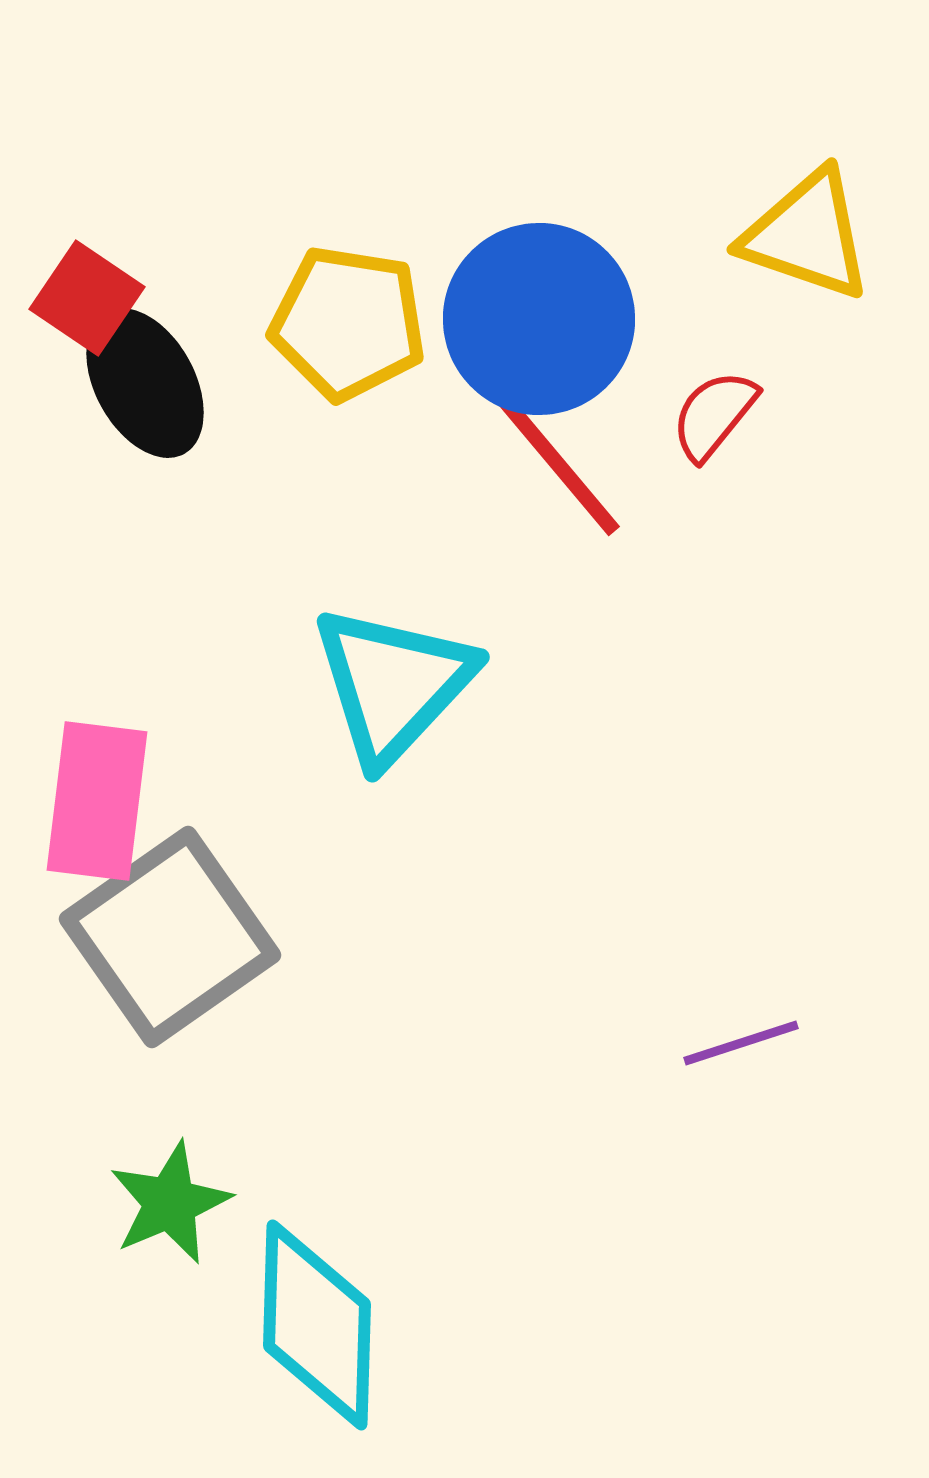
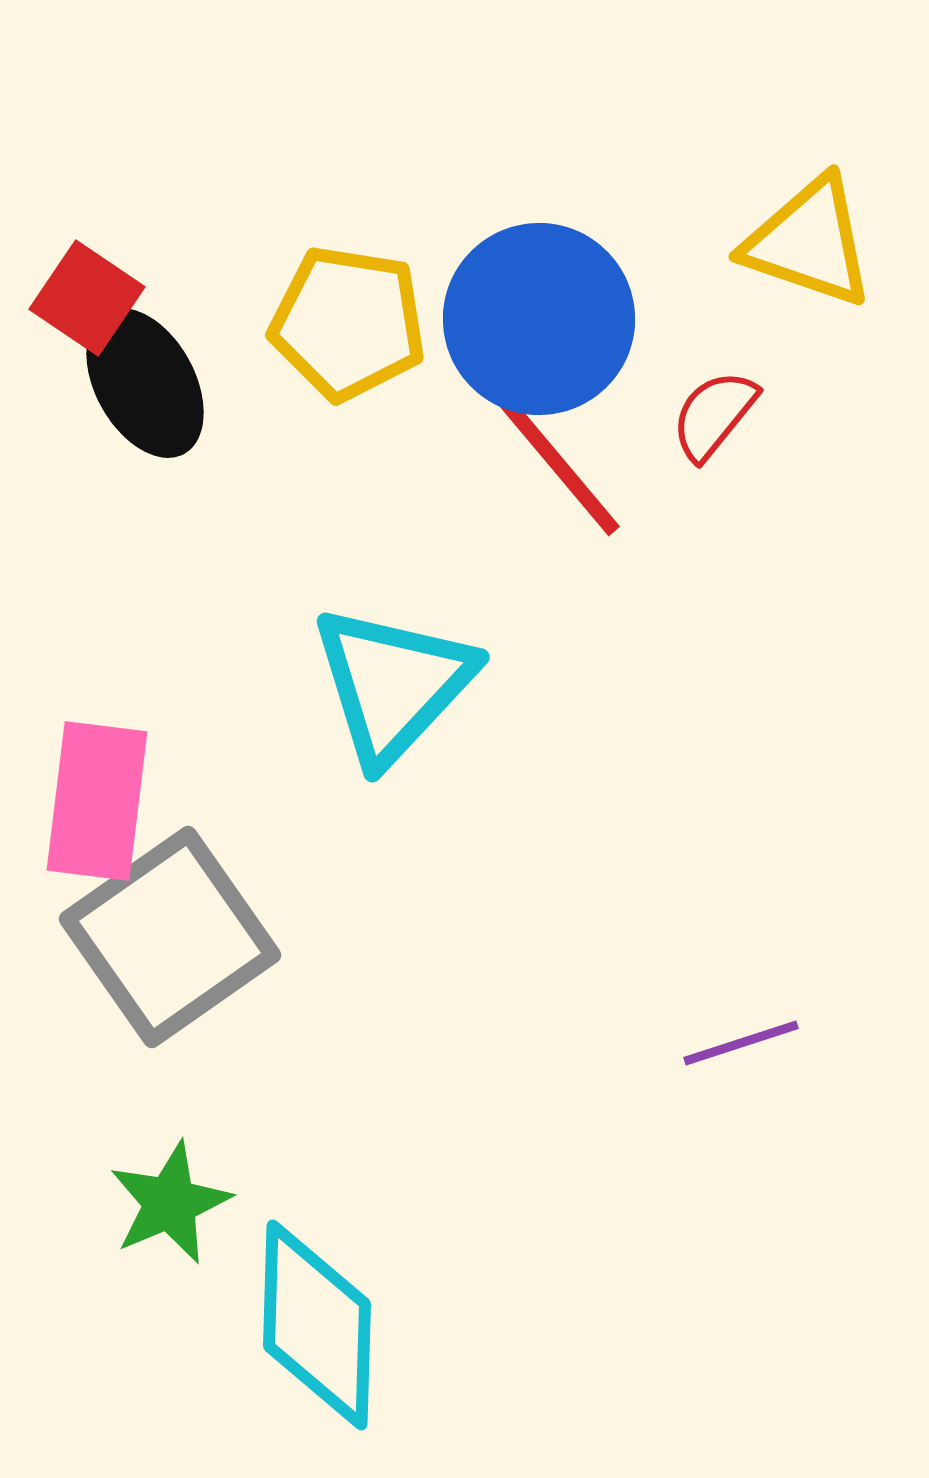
yellow triangle: moved 2 px right, 7 px down
